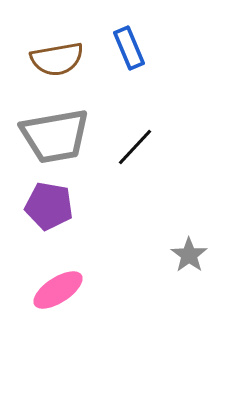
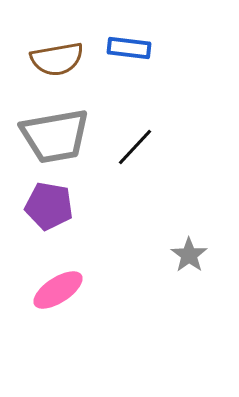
blue rectangle: rotated 60 degrees counterclockwise
